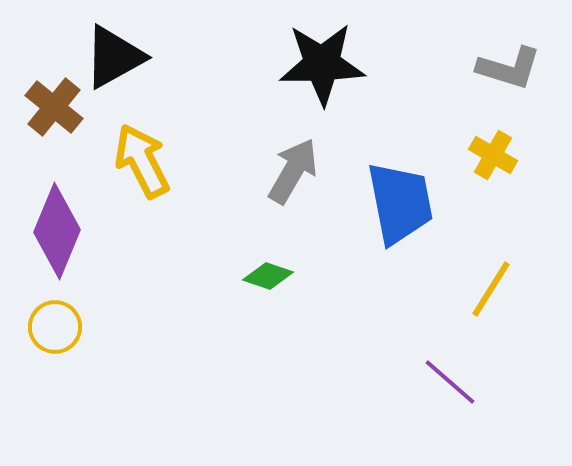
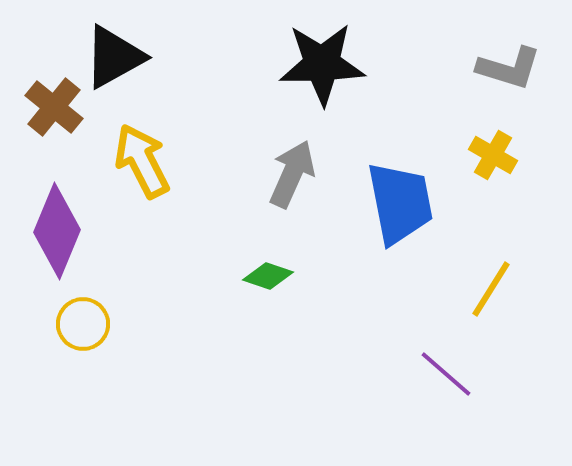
gray arrow: moved 1 px left, 3 px down; rotated 6 degrees counterclockwise
yellow circle: moved 28 px right, 3 px up
purple line: moved 4 px left, 8 px up
